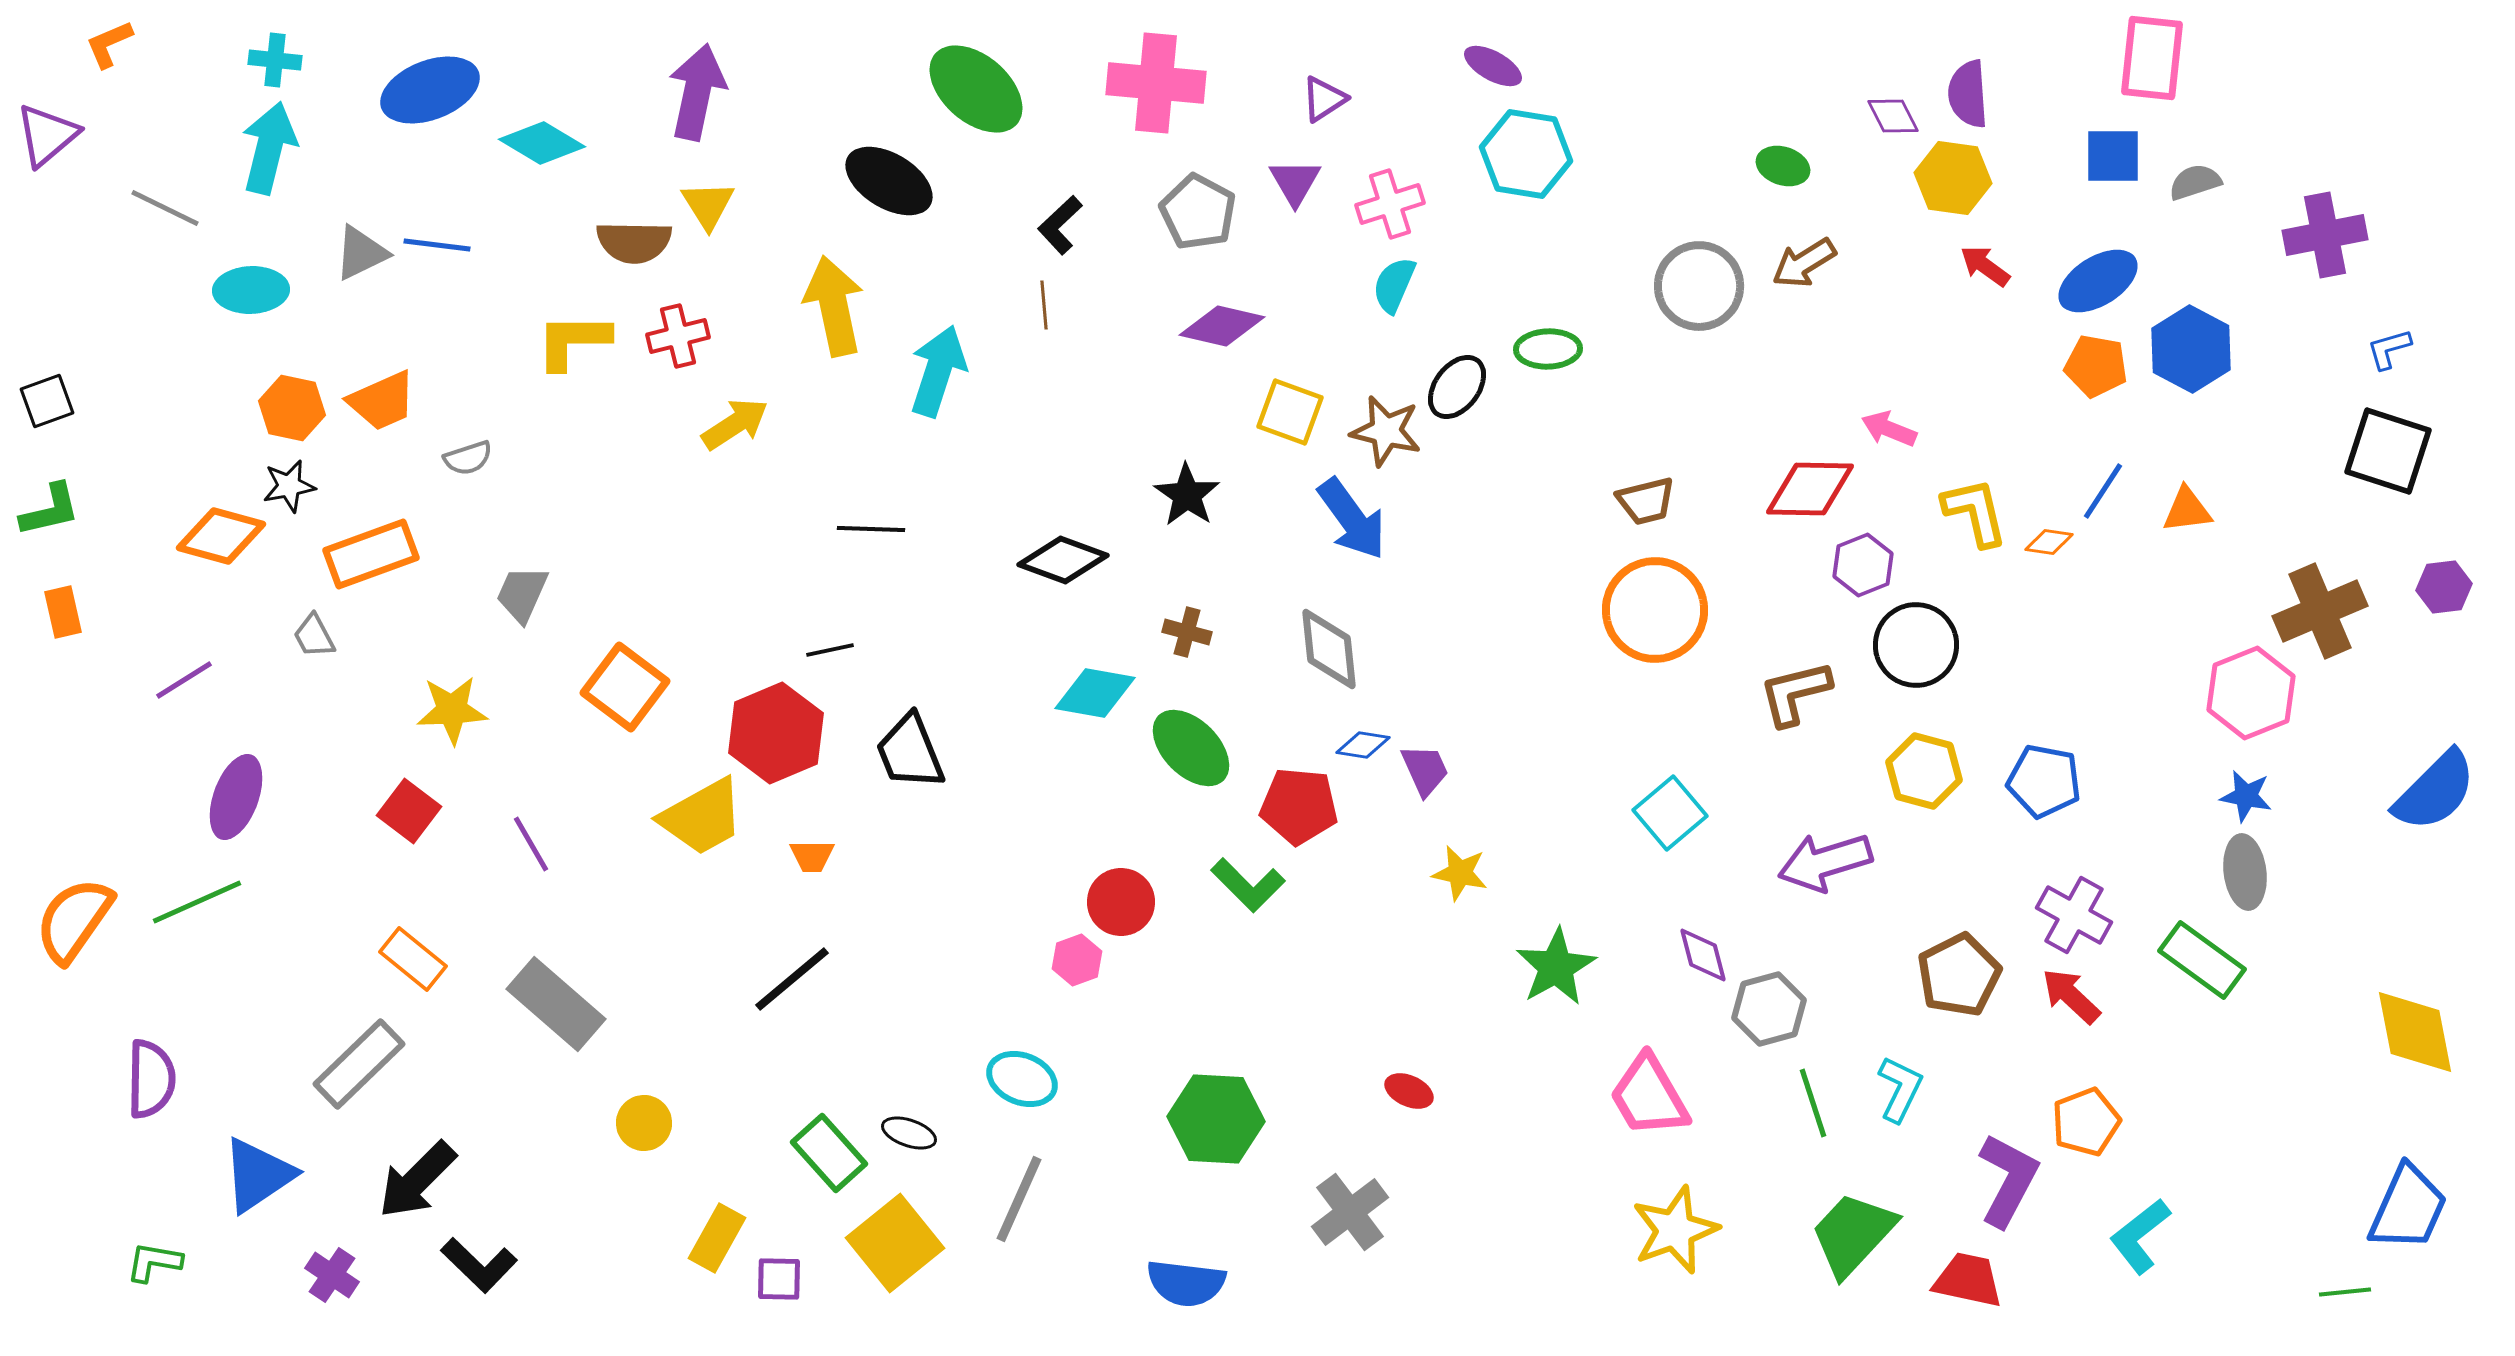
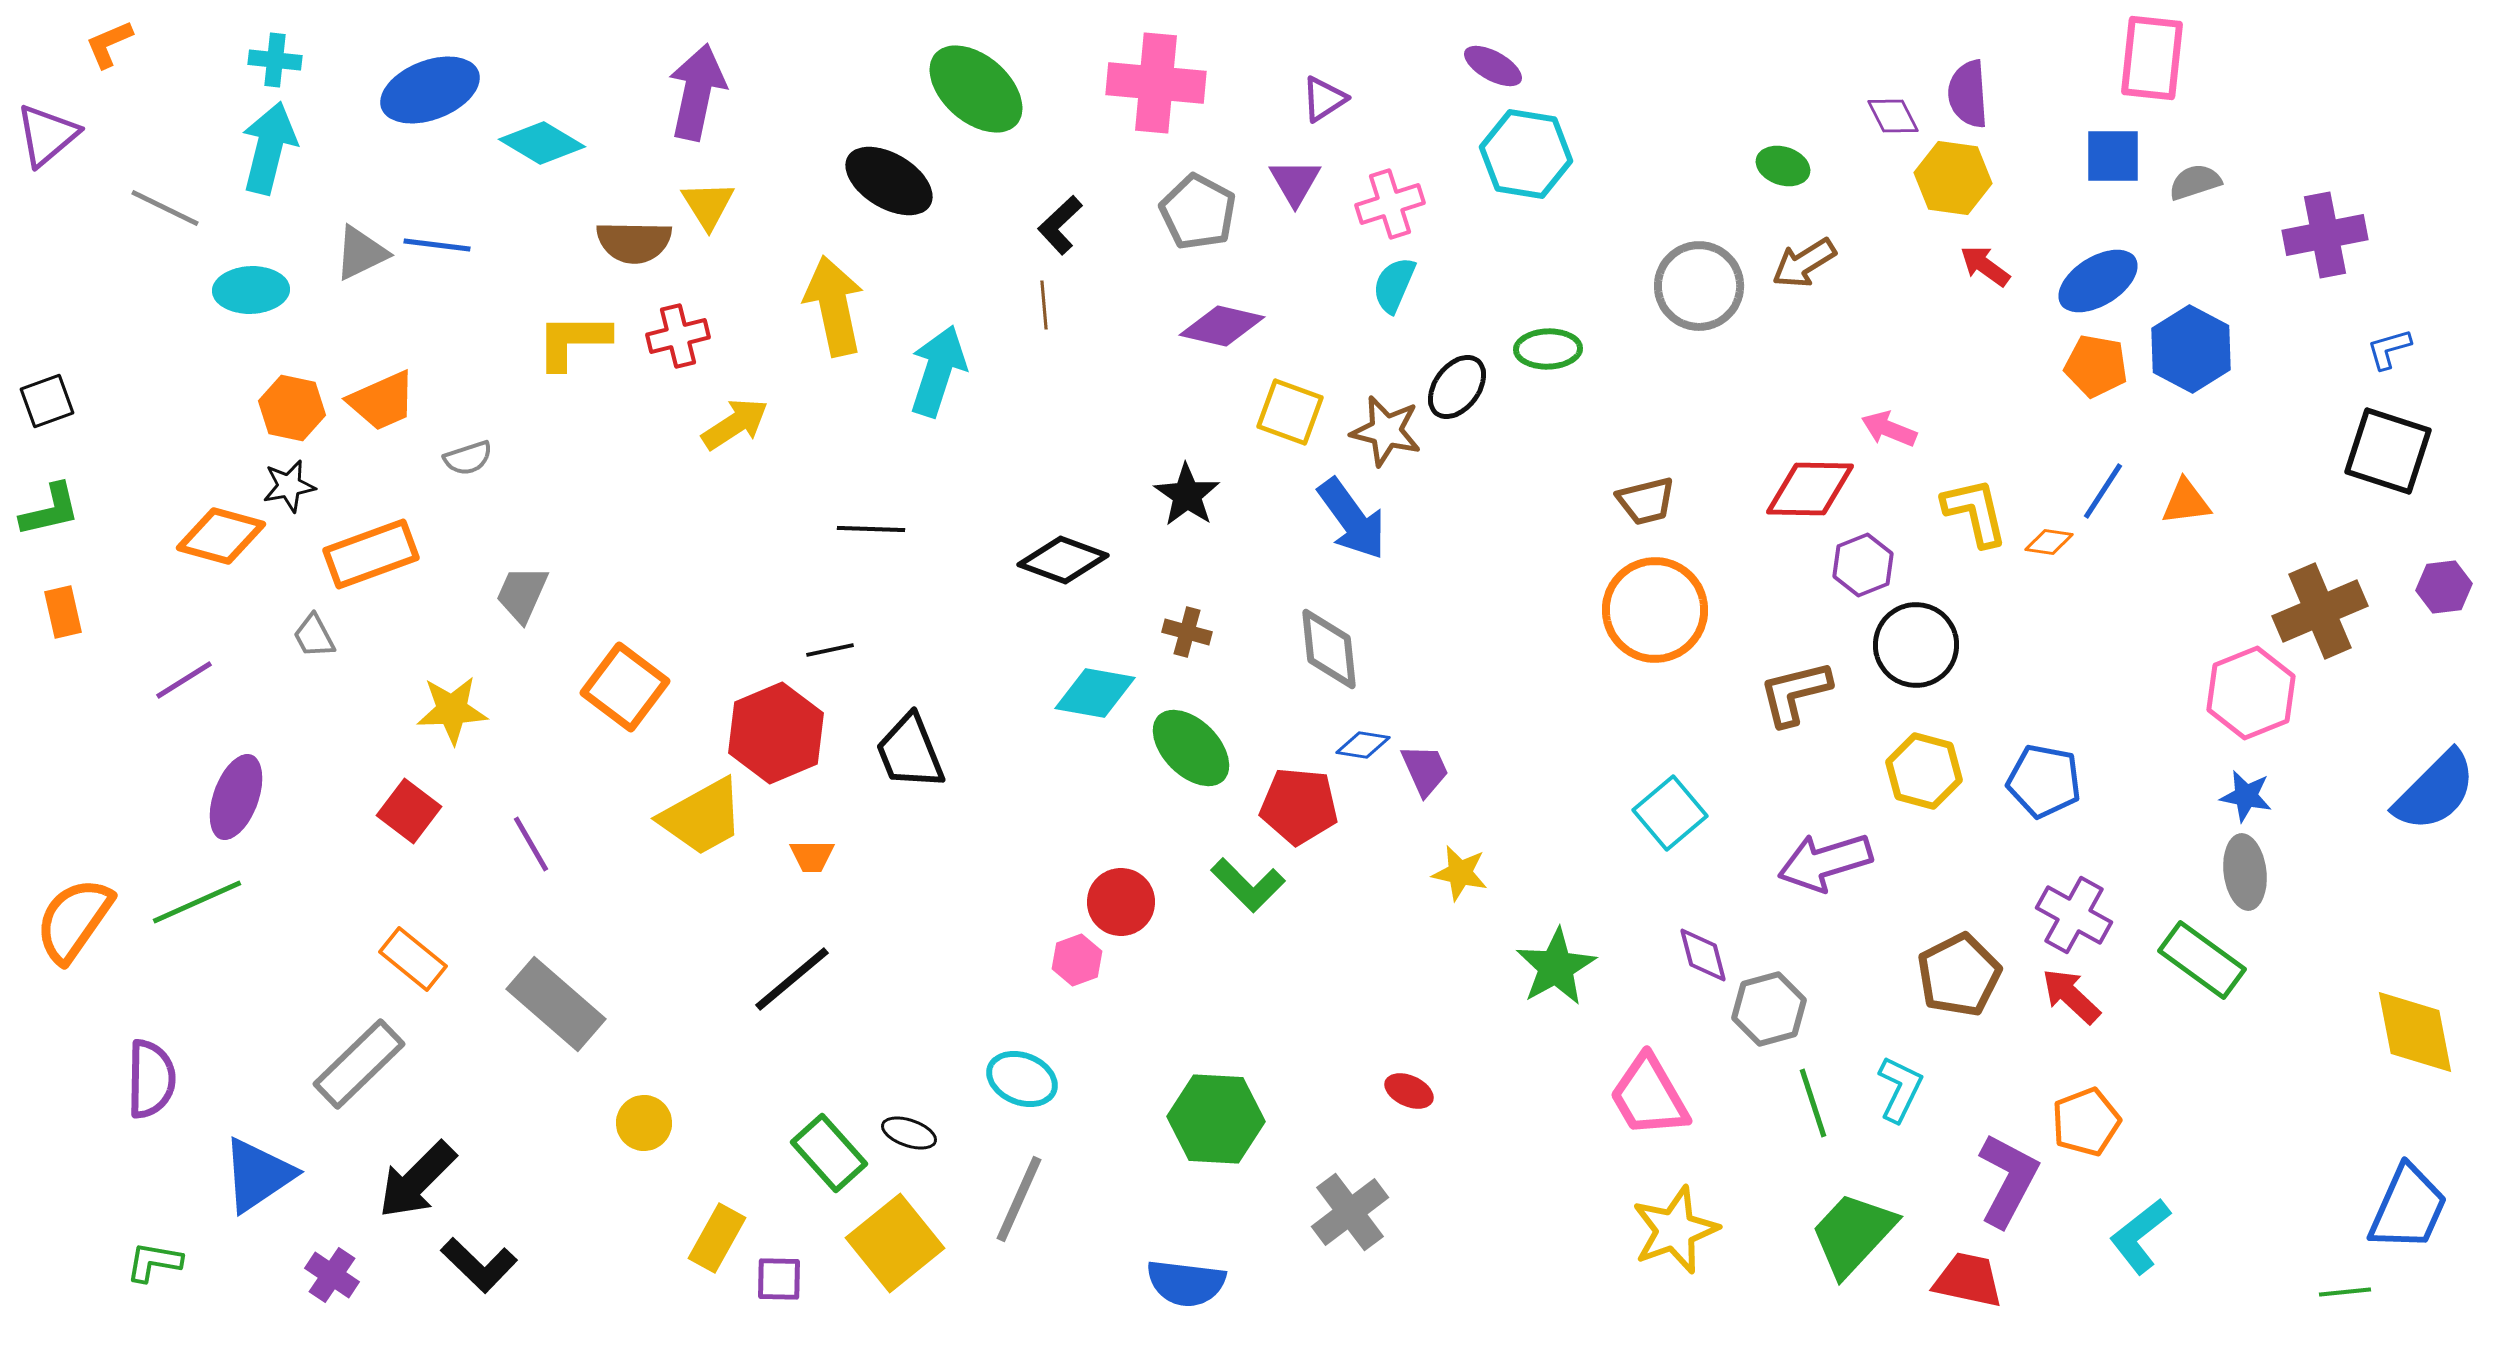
orange triangle at (2187, 510): moved 1 px left, 8 px up
